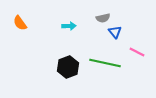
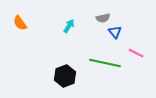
cyan arrow: rotated 56 degrees counterclockwise
pink line: moved 1 px left, 1 px down
black hexagon: moved 3 px left, 9 px down
